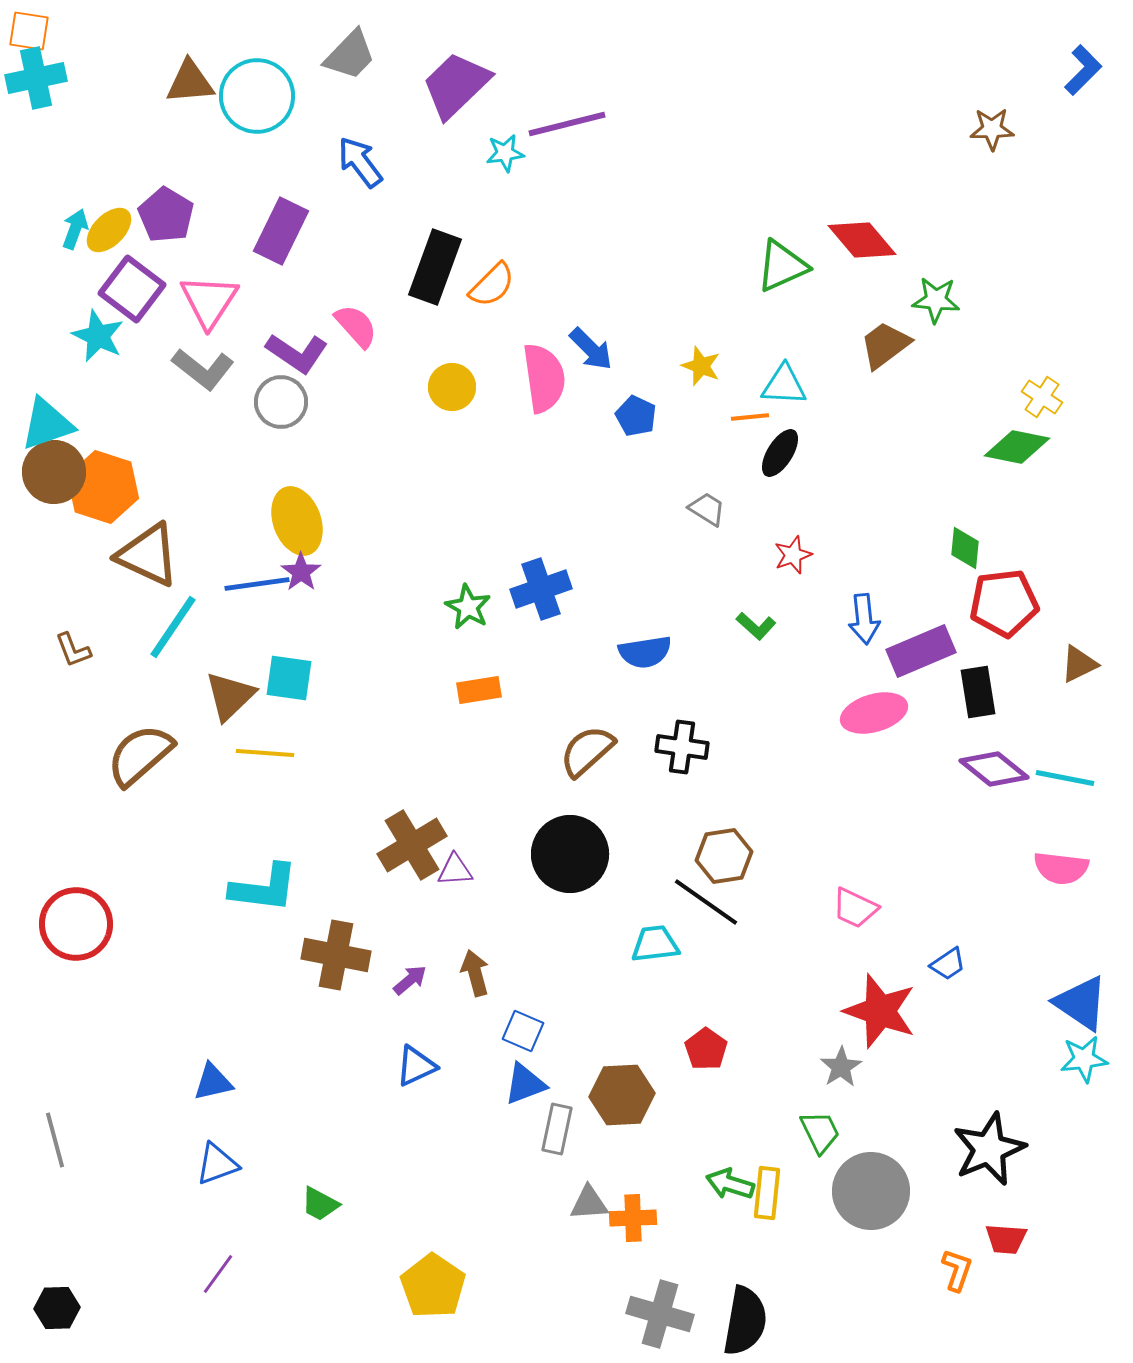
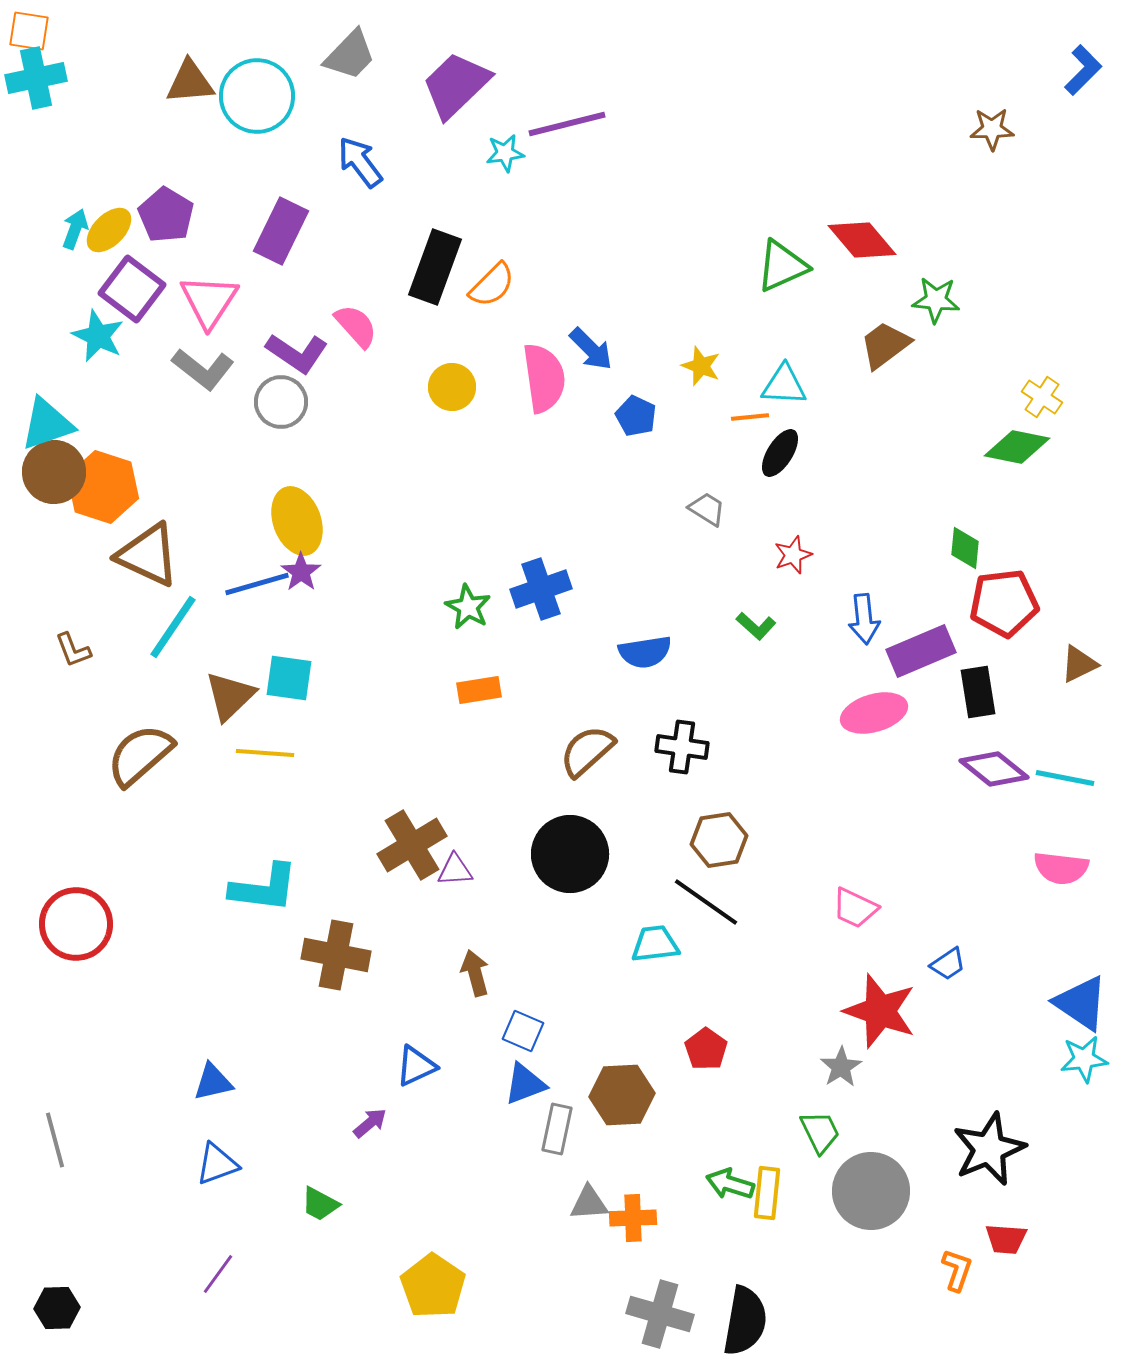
blue line at (257, 584): rotated 8 degrees counterclockwise
brown hexagon at (724, 856): moved 5 px left, 16 px up
purple arrow at (410, 980): moved 40 px left, 143 px down
